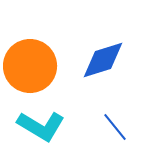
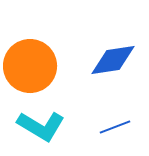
blue diamond: moved 10 px right; rotated 9 degrees clockwise
blue line: rotated 72 degrees counterclockwise
